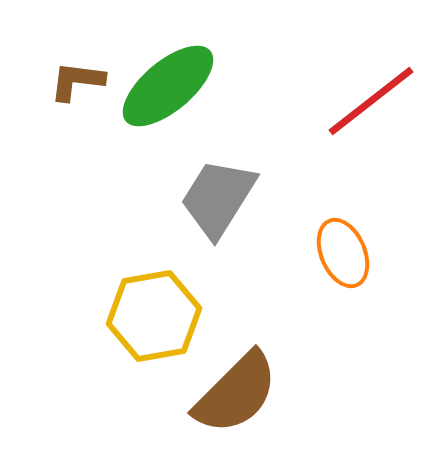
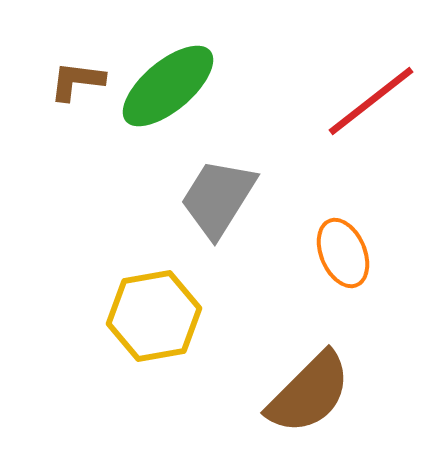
brown semicircle: moved 73 px right
